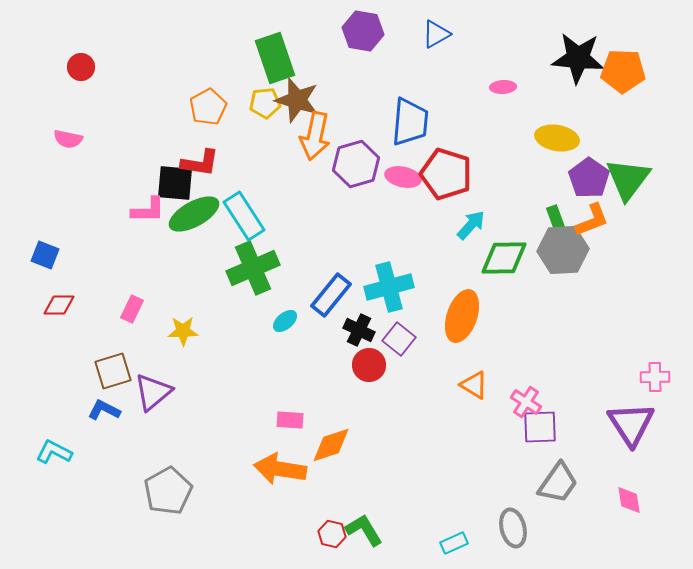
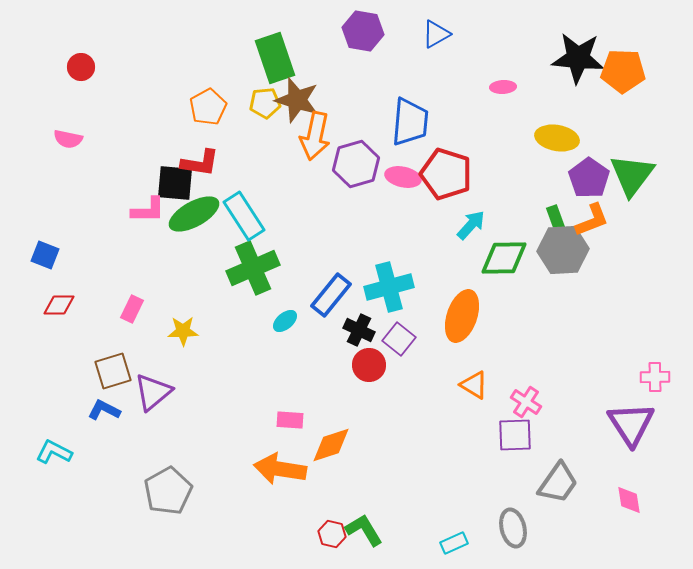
green triangle at (628, 179): moved 4 px right, 4 px up
purple square at (540, 427): moved 25 px left, 8 px down
